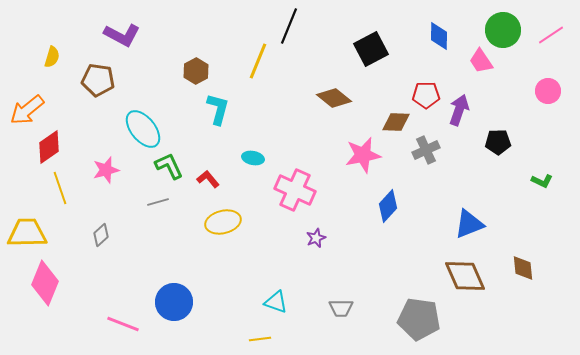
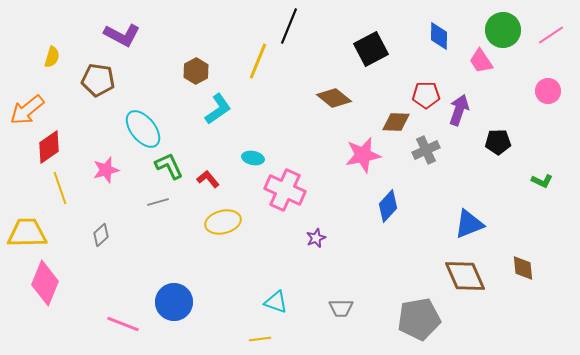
cyan L-shape at (218, 109): rotated 40 degrees clockwise
pink cross at (295, 190): moved 10 px left
gray pentagon at (419, 319): rotated 18 degrees counterclockwise
